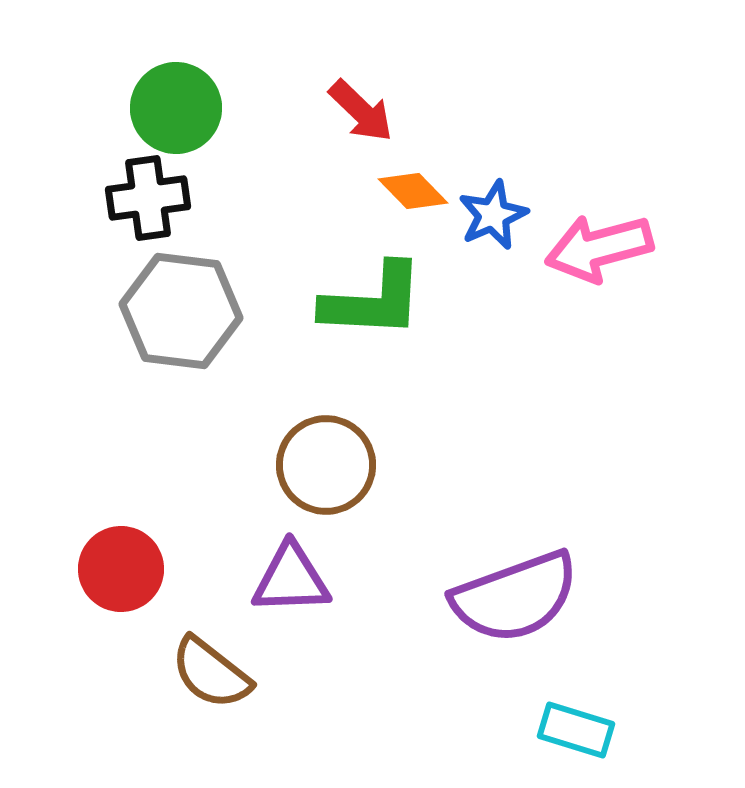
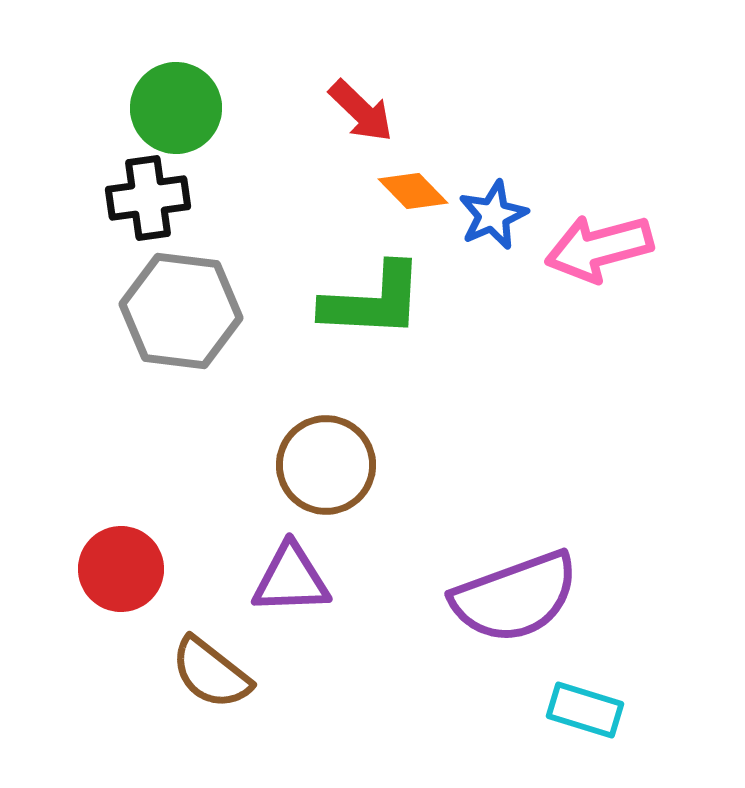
cyan rectangle: moved 9 px right, 20 px up
